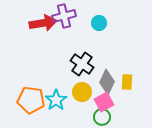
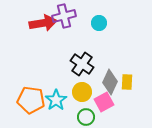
gray diamond: moved 3 px right
green circle: moved 16 px left
